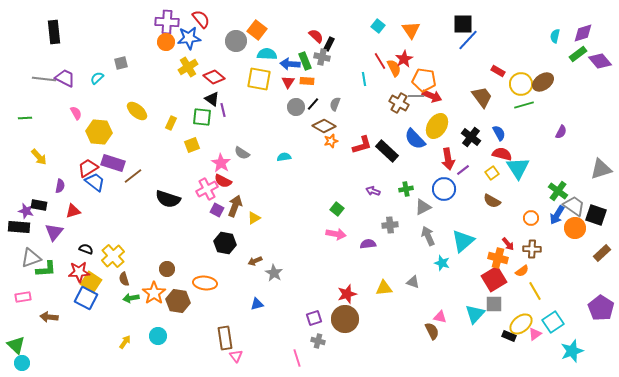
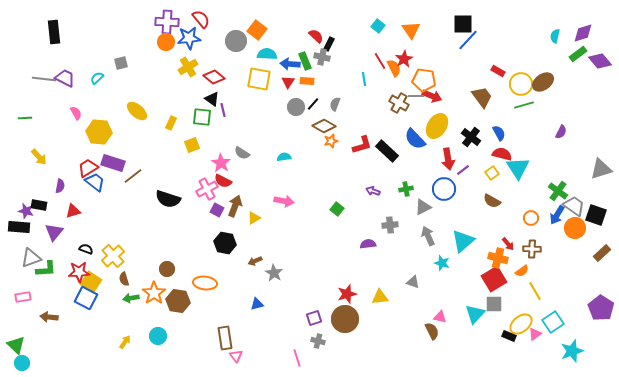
pink arrow at (336, 234): moved 52 px left, 33 px up
yellow triangle at (384, 288): moved 4 px left, 9 px down
